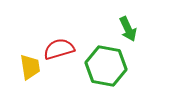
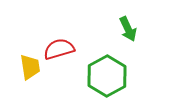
green hexagon: moved 1 px right, 10 px down; rotated 21 degrees clockwise
